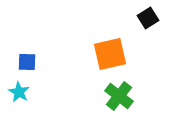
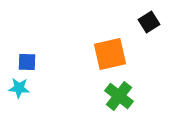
black square: moved 1 px right, 4 px down
cyan star: moved 4 px up; rotated 25 degrees counterclockwise
